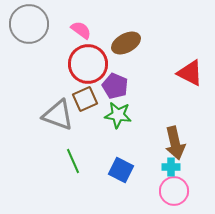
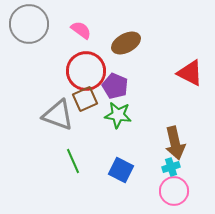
red circle: moved 2 px left, 7 px down
cyan cross: rotated 18 degrees counterclockwise
